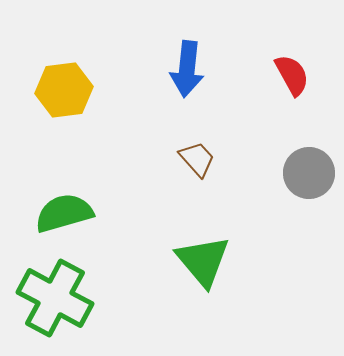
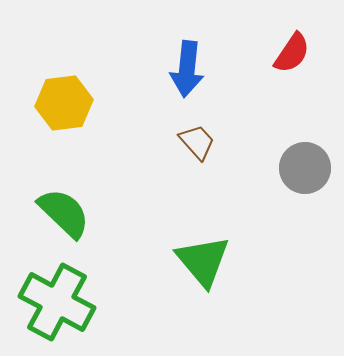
red semicircle: moved 22 px up; rotated 63 degrees clockwise
yellow hexagon: moved 13 px down
brown trapezoid: moved 17 px up
gray circle: moved 4 px left, 5 px up
green semicircle: rotated 60 degrees clockwise
green cross: moved 2 px right, 4 px down
